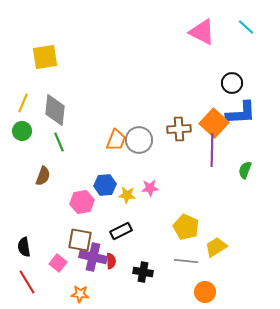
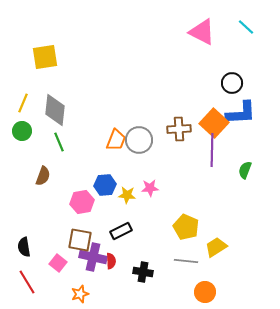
orange star: rotated 24 degrees counterclockwise
